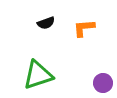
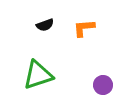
black semicircle: moved 1 px left, 2 px down
purple circle: moved 2 px down
